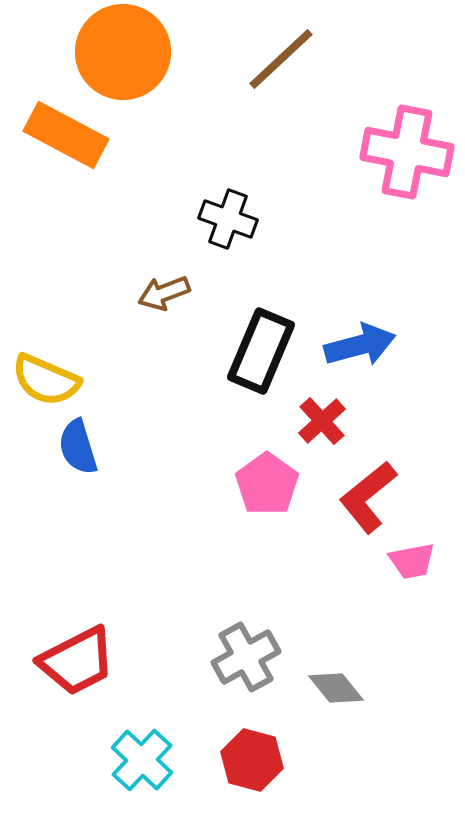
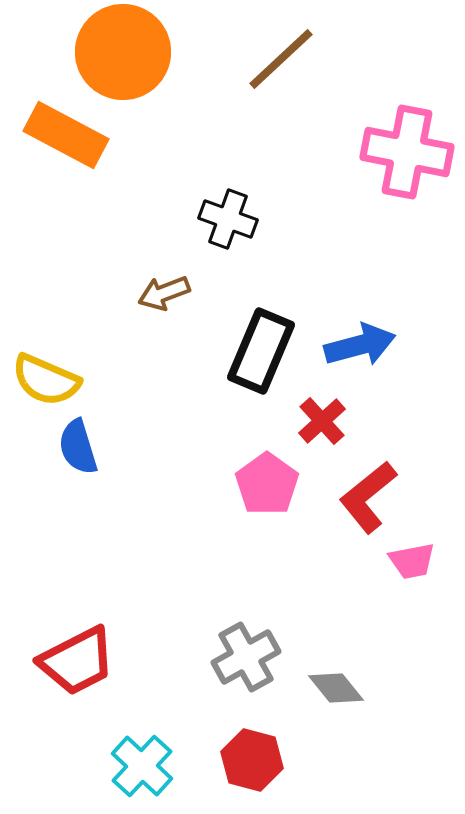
cyan cross: moved 6 px down
